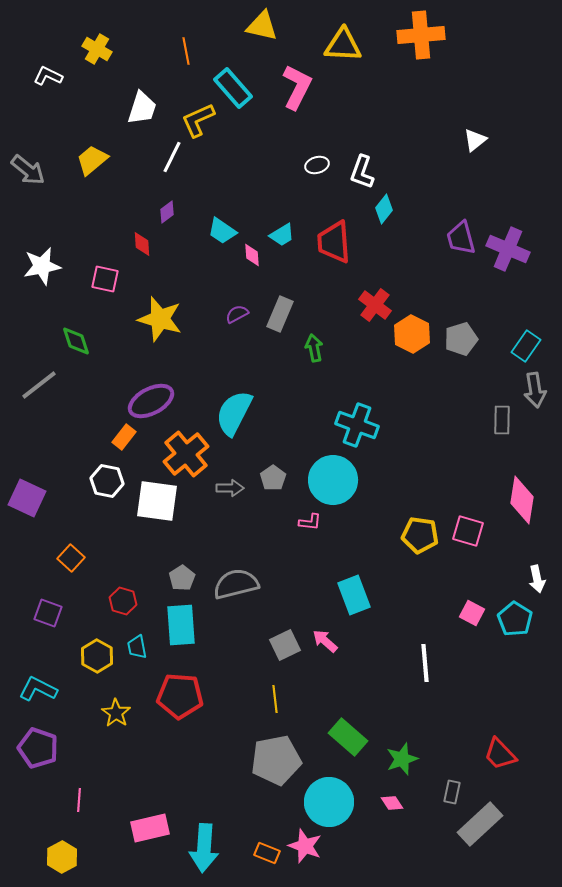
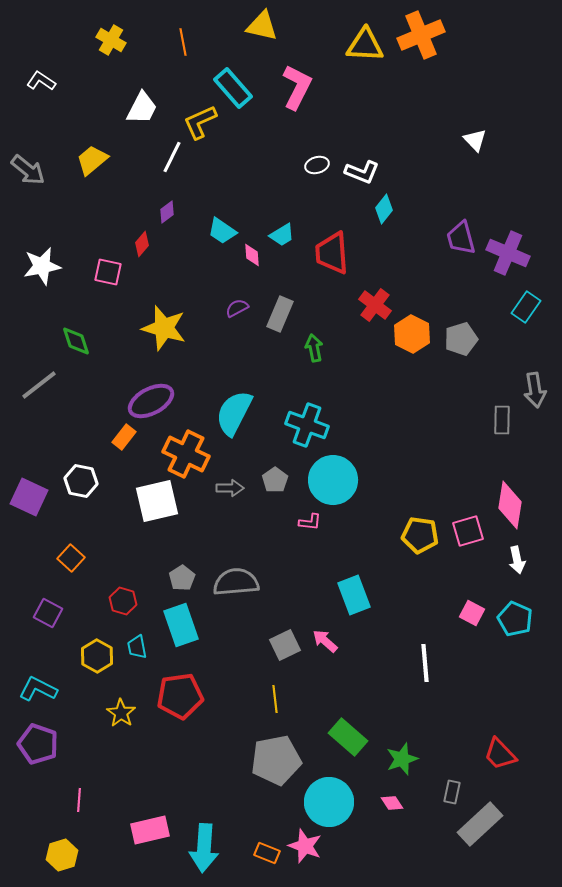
orange cross at (421, 35): rotated 18 degrees counterclockwise
yellow triangle at (343, 45): moved 22 px right
yellow cross at (97, 49): moved 14 px right, 9 px up
orange line at (186, 51): moved 3 px left, 9 px up
white L-shape at (48, 76): moved 7 px left, 5 px down; rotated 8 degrees clockwise
white trapezoid at (142, 108): rotated 9 degrees clockwise
yellow L-shape at (198, 120): moved 2 px right, 2 px down
white triangle at (475, 140): rotated 35 degrees counterclockwise
white L-shape at (362, 172): rotated 88 degrees counterclockwise
red trapezoid at (334, 242): moved 2 px left, 11 px down
red diamond at (142, 244): rotated 45 degrees clockwise
purple cross at (508, 249): moved 4 px down
pink square at (105, 279): moved 3 px right, 7 px up
purple semicircle at (237, 314): moved 6 px up
yellow star at (160, 319): moved 4 px right, 9 px down
cyan rectangle at (526, 346): moved 39 px up
cyan cross at (357, 425): moved 50 px left
orange cross at (186, 454): rotated 24 degrees counterclockwise
gray pentagon at (273, 478): moved 2 px right, 2 px down
white hexagon at (107, 481): moved 26 px left
purple square at (27, 498): moved 2 px right, 1 px up
pink diamond at (522, 500): moved 12 px left, 5 px down
white square at (157, 501): rotated 21 degrees counterclockwise
pink square at (468, 531): rotated 32 degrees counterclockwise
white arrow at (537, 579): moved 20 px left, 19 px up
gray semicircle at (236, 584): moved 2 px up; rotated 9 degrees clockwise
purple square at (48, 613): rotated 8 degrees clockwise
cyan pentagon at (515, 619): rotated 8 degrees counterclockwise
cyan rectangle at (181, 625): rotated 15 degrees counterclockwise
red pentagon at (180, 696): rotated 12 degrees counterclockwise
yellow star at (116, 713): moved 5 px right
purple pentagon at (38, 748): moved 4 px up
pink rectangle at (150, 828): moved 2 px down
yellow hexagon at (62, 857): moved 2 px up; rotated 12 degrees clockwise
